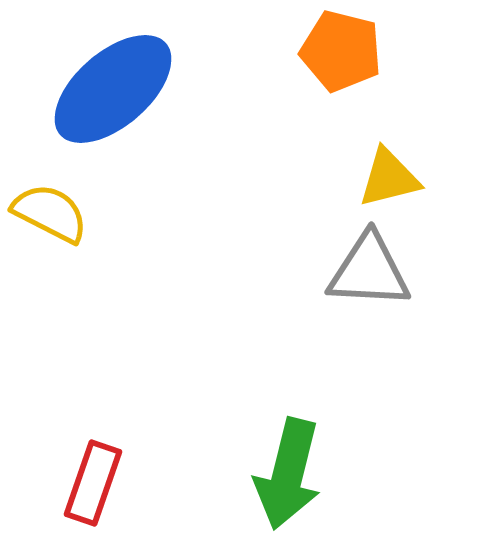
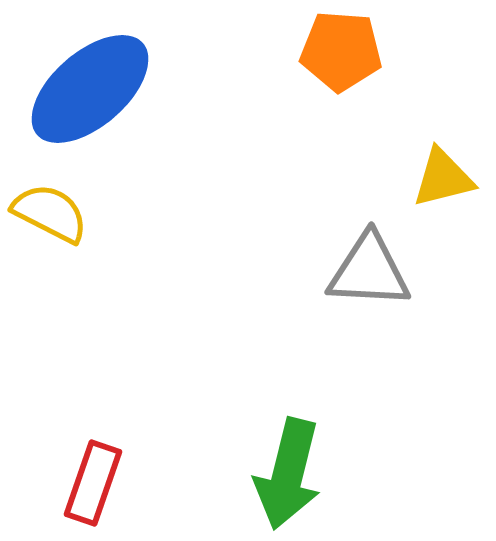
orange pentagon: rotated 10 degrees counterclockwise
blue ellipse: moved 23 px left
yellow triangle: moved 54 px right
